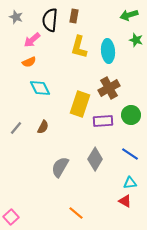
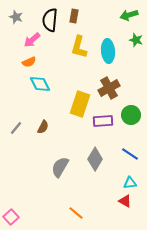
cyan diamond: moved 4 px up
